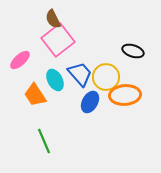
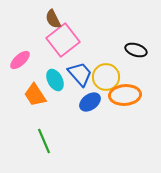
pink square: moved 5 px right
black ellipse: moved 3 px right, 1 px up
blue ellipse: rotated 25 degrees clockwise
